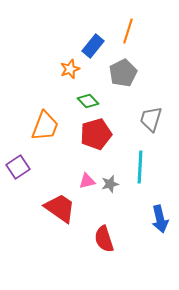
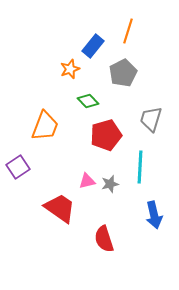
red pentagon: moved 10 px right, 1 px down
blue arrow: moved 6 px left, 4 px up
